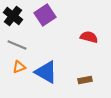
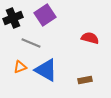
black cross: moved 2 px down; rotated 30 degrees clockwise
red semicircle: moved 1 px right, 1 px down
gray line: moved 14 px right, 2 px up
orange triangle: moved 1 px right
blue triangle: moved 2 px up
